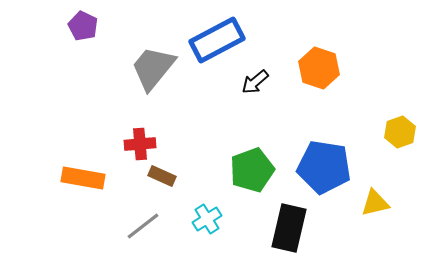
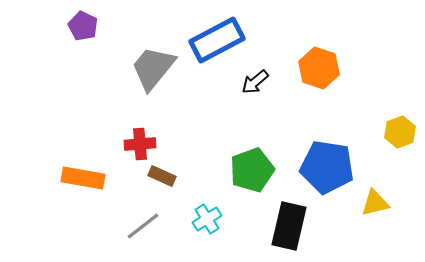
blue pentagon: moved 3 px right
black rectangle: moved 2 px up
